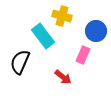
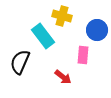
blue circle: moved 1 px right, 1 px up
pink rectangle: rotated 18 degrees counterclockwise
